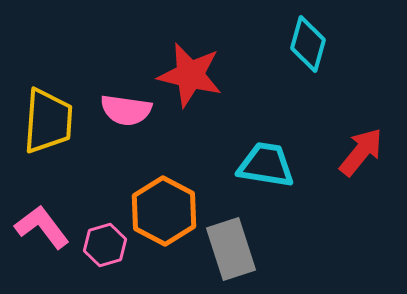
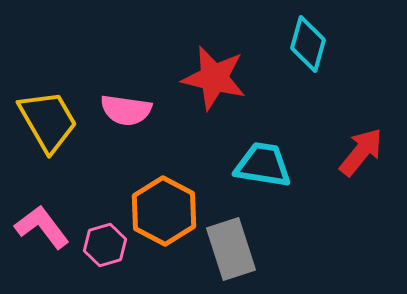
red star: moved 24 px right, 3 px down
yellow trapezoid: rotated 34 degrees counterclockwise
cyan trapezoid: moved 3 px left
